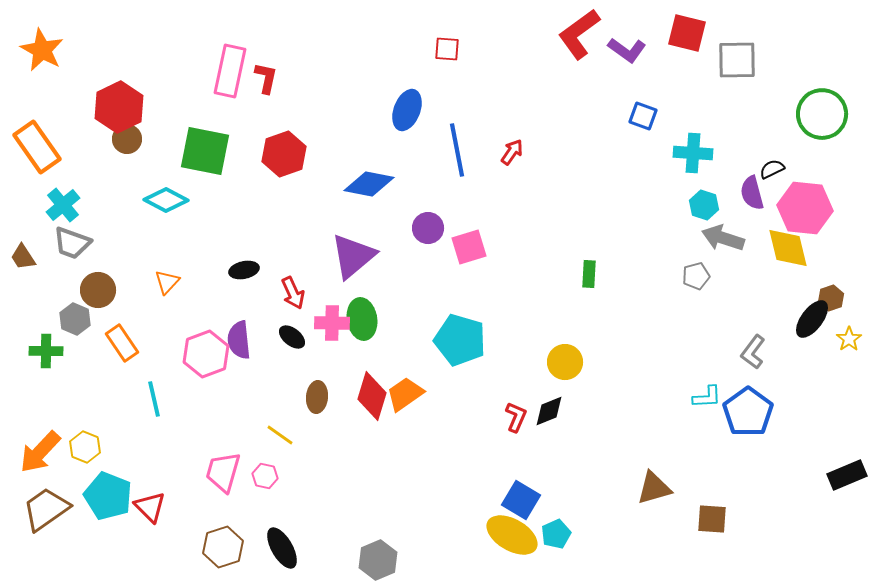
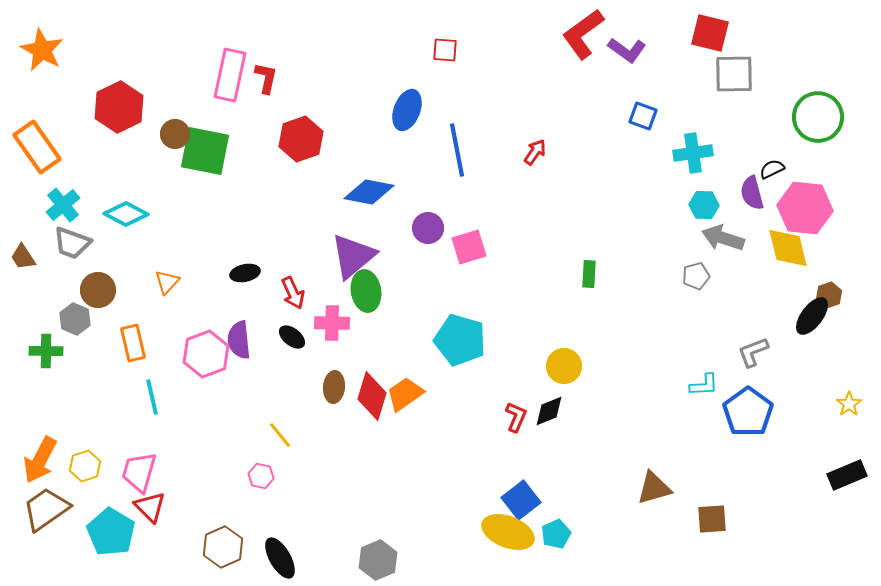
red square at (687, 33): moved 23 px right
red L-shape at (579, 34): moved 4 px right
red square at (447, 49): moved 2 px left, 1 px down
gray square at (737, 60): moved 3 px left, 14 px down
pink rectangle at (230, 71): moved 4 px down
green circle at (822, 114): moved 4 px left, 3 px down
brown circle at (127, 139): moved 48 px right, 5 px up
red arrow at (512, 152): moved 23 px right
cyan cross at (693, 153): rotated 12 degrees counterclockwise
red hexagon at (284, 154): moved 17 px right, 15 px up
blue diamond at (369, 184): moved 8 px down
cyan diamond at (166, 200): moved 40 px left, 14 px down
cyan hexagon at (704, 205): rotated 16 degrees counterclockwise
black ellipse at (244, 270): moved 1 px right, 3 px down
brown hexagon at (831, 298): moved 2 px left, 3 px up
green ellipse at (362, 319): moved 4 px right, 28 px up
black ellipse at (812, 319): moved 3 px up
yellow star at (849, 339): moved 65 px down
orange rectangle at (122, 343): moved 11 px right; rotated 21 degrees clockwise
gray L-shape at (753, 352): rotated 32 degrees clockwise
yellow circle at (565, 362): moved 1 px left, 4 px down
brown ellipse at (317, 397): moved 17 px right, 10 px up
cyan L-shape at (707, 397): moved 3 px left, 12 px up
cyan line at (154, 399): moved 2 px left, 2 px up
yellow line at (280, 435): rotated 16 degrees clockwise
yellow hexagon at (85, 447): moved 19 px down; rotated 20 degrees clockwise
orange arrow at (40, 452): moved 8 px down; rotated 15 degrees counterclockwise
pink trapezoid at (223, 472): moved 84 px left
pink hexagon at (265, 476): moved 4 px left
cyan pentagon at (108, 496): moved 3 px right, 36 px down; rotated 9 degrees clockwise
blue square at (521, 500): rotated 21 degrees clockwise
brown square at (712, 519): rotated 8 degrees counterclockwise
yellow ellipse at (512, 535): moved 4 px left, 3 px up; rotated 9 degrees counterclockwise
brown hexagon at (223, 547): rotated 6 degrees counterclockwise
black ellipse at (282, 548): moved 2 px left, 10 px down
